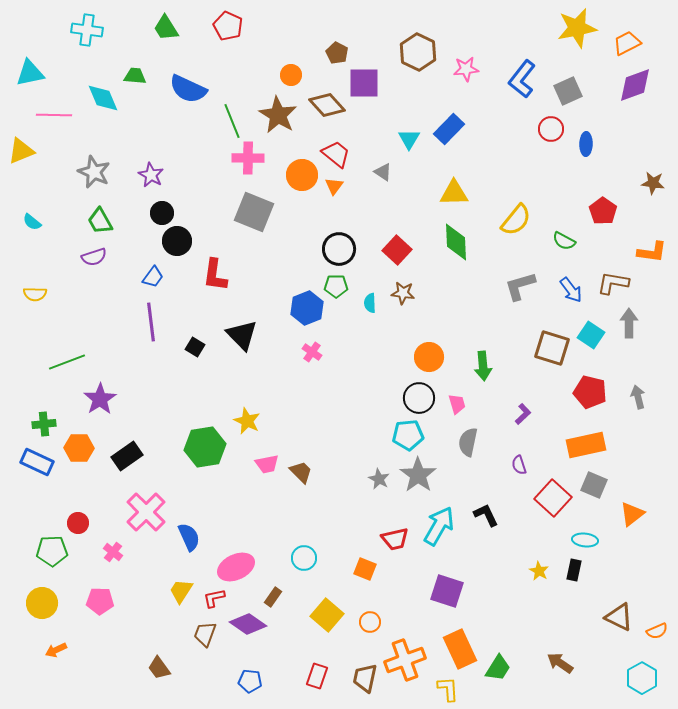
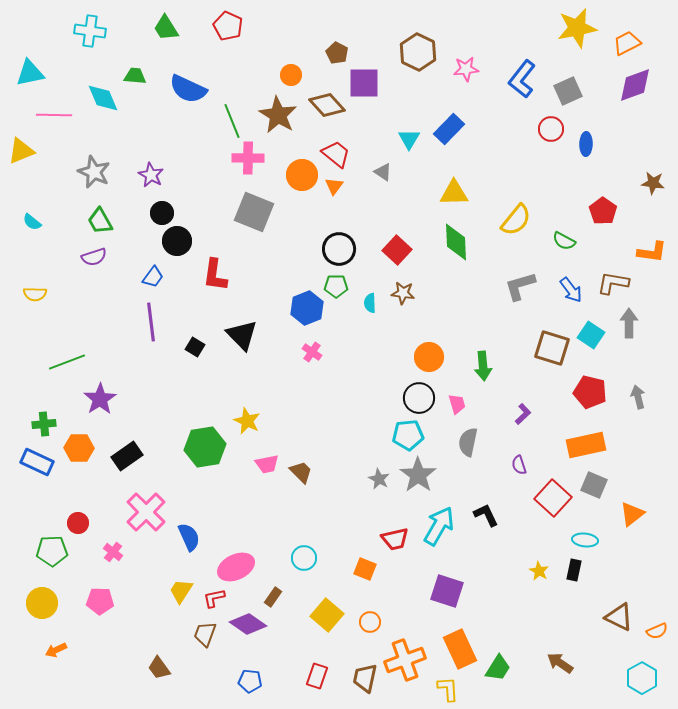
cyan cross at (87, 30): moved 3 px right, 1 px down
